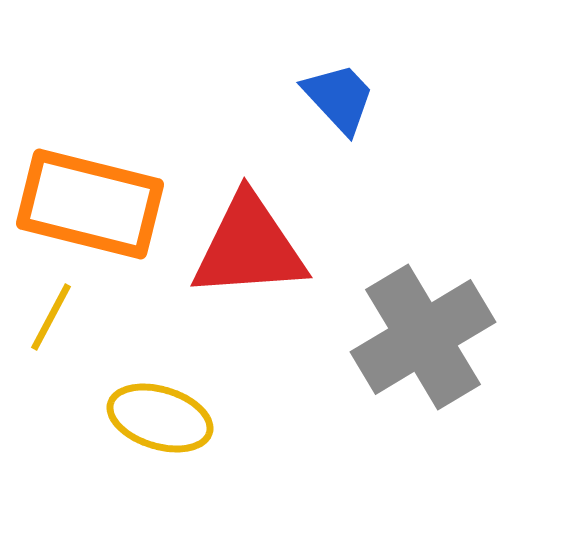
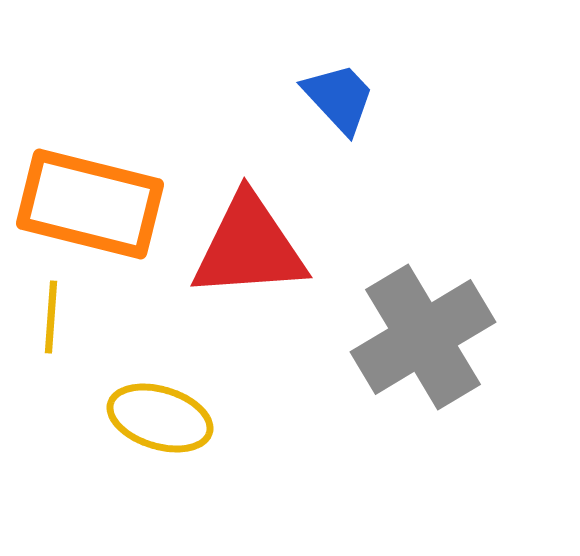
yellow line: rotated 24 degrees counterclockwise
